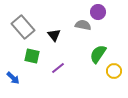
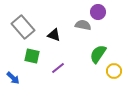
black triangle: rotated 32 degrees counterclockwise
